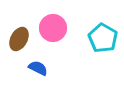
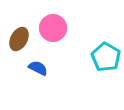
cyan pentagon: moved 3 px right, 19 px down
